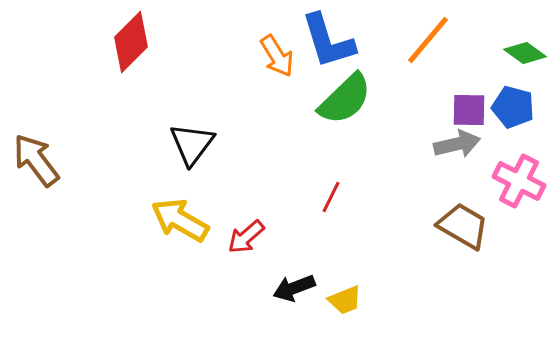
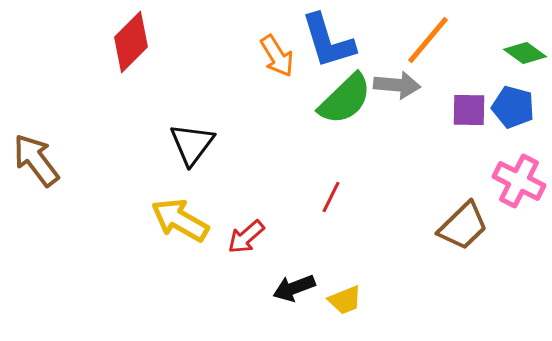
gray arrow: moved 60 px left, 59 px up; rotated 18 degrees clockwise
brown trapezoid: rotated 106 degrees clockwise
